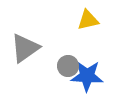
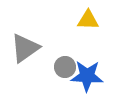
yellow triangle: rotated 15 degrees clockwise
gray circle: moved 3 px left, 1 px down
